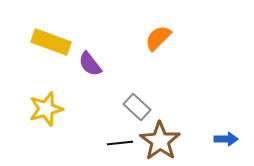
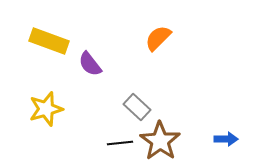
yellow rectangle: moved 2 px left, 1 px up
